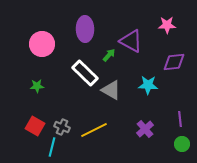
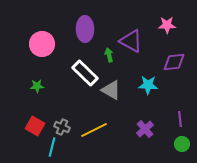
green arrow: rotated 56 degrees counterclockwise
